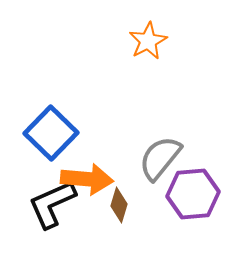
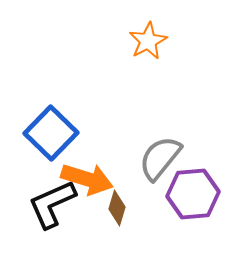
orange arrow: rotated 12 degrees clockwise
brown diamond: moved 2 px left, 3 px down
